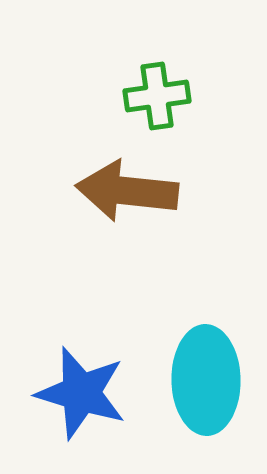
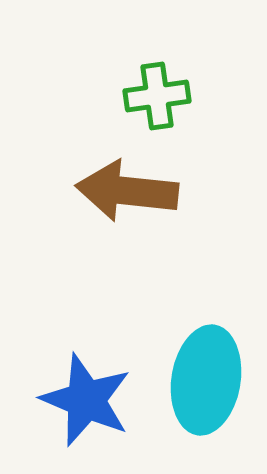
cyan ellipse: rotated 10 degrees clockwise
blue star: moved 5 px right, 7 px down; rotated 6 degrees clockwise
